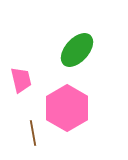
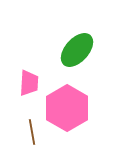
pink trapezoid: moved 8 px right, 3 px down; rotated 16 degrees clockwise
brown line: moved 1 px left, 1 px up
